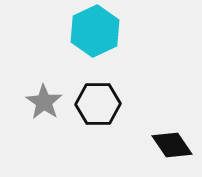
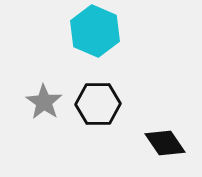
cyan hexagon: rotated 12 degrees counterclockwise
black diamond: moved 7 px left, 2 px up
